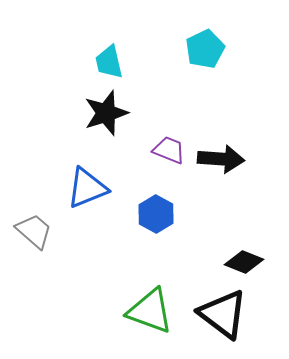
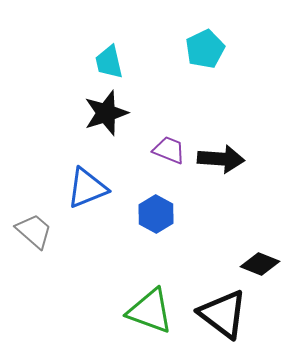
black diamond: moved 16 px right, 2 px down
